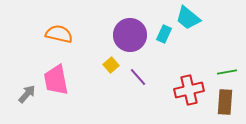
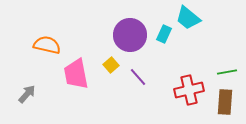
orange semicircle: moved 12 px left, 11 px down
pink trapezoid: moved 20 px right, 6 px up
